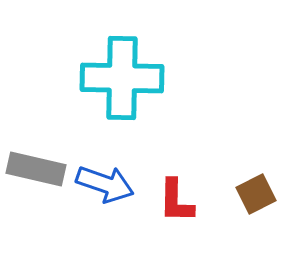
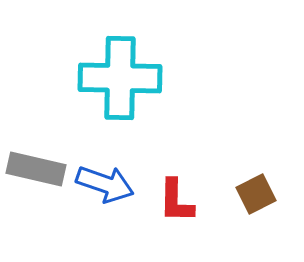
cyan cross: moved 2 px left
